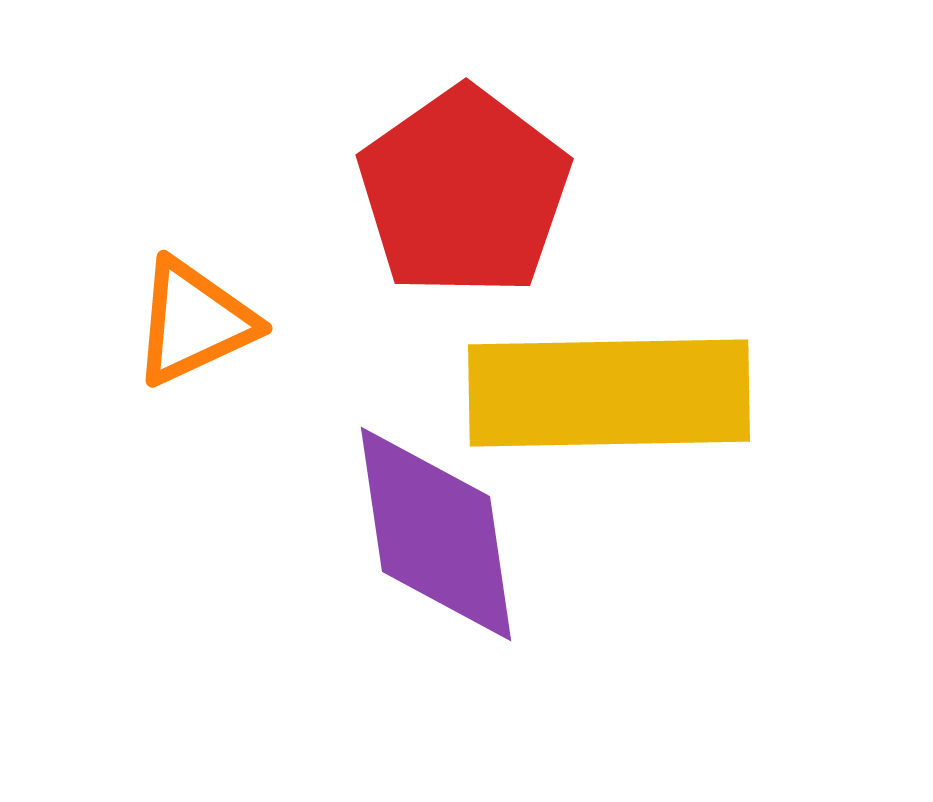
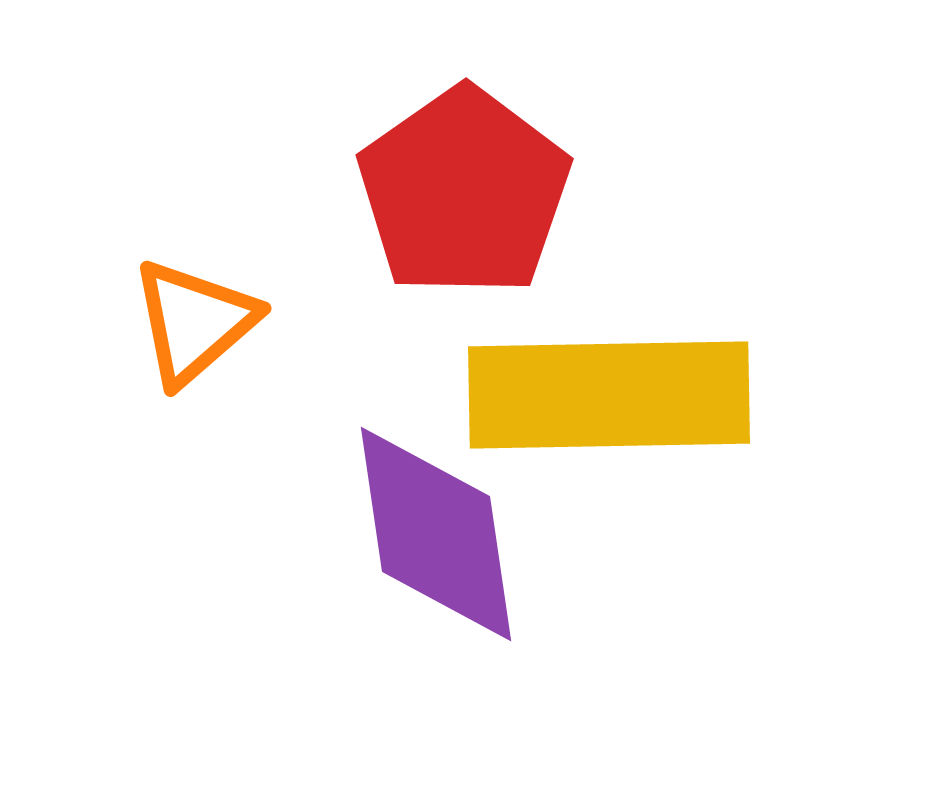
orange triangle: rotated 16 degrees counterclockwise
yellow rectangle: moved 2 px down
